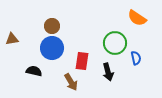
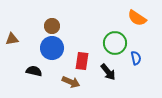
black arrow: rotated 24 degrees counterclockwise
brown arrow: rotated 36 degrees counterclockwise
